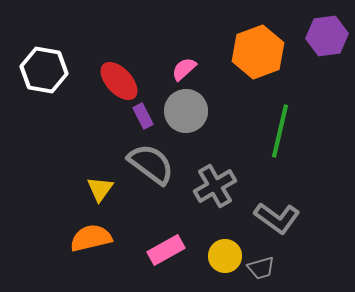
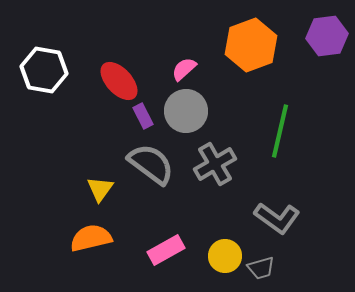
orange hexagon: moved 7 px left, 7 px up
gray cross: moved 22 px up
